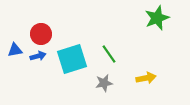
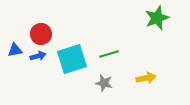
green line: rotated 72 degrees counterclockwise
gray star: rotated 24 degrees clockwise
